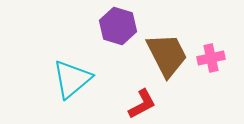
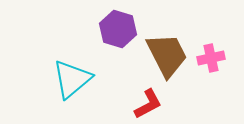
purple hexagon: moved 3 px down
red L-shape: moved 6 px right
